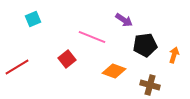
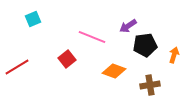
purple arrow: moved 4 px right, 6 px down; rotated 114 degrees clockwise
brown cross: rotated 24 degrees counterclockwise
